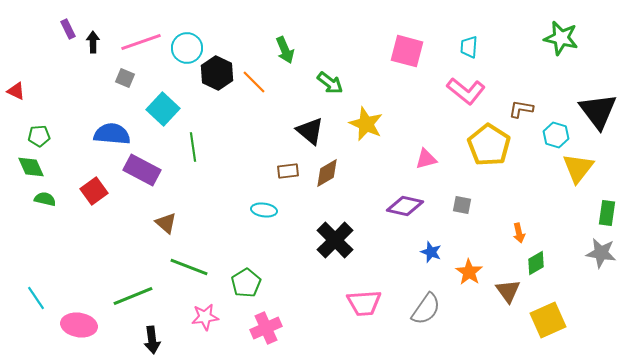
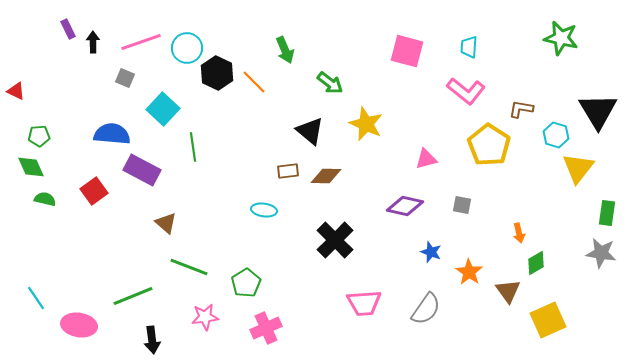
black triangle at (598, 111): rotated 6 degrees clockwise
brown diamond at (327, 173): moved 1 px left, 3 px down; rotated 32 degrees clockwise
